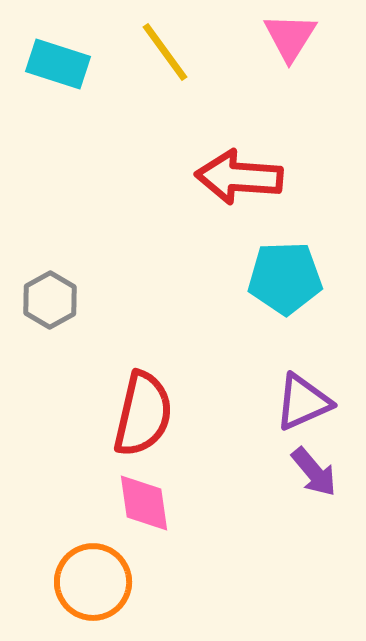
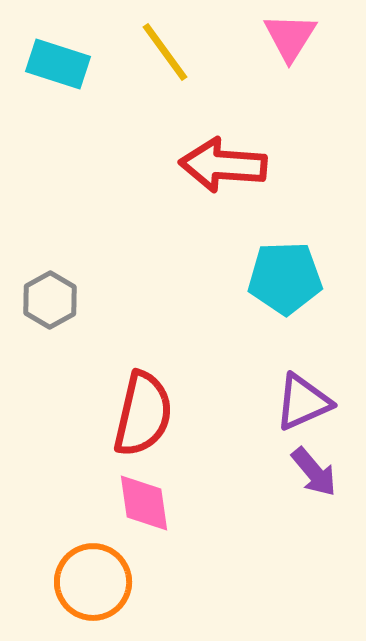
red arrow: moved 16 px left, 12 px up
